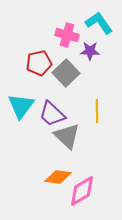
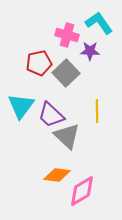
purple trapezoid: moved 1 px left, 1 px down
orange diamond: moved 1 px left, 2 px up
